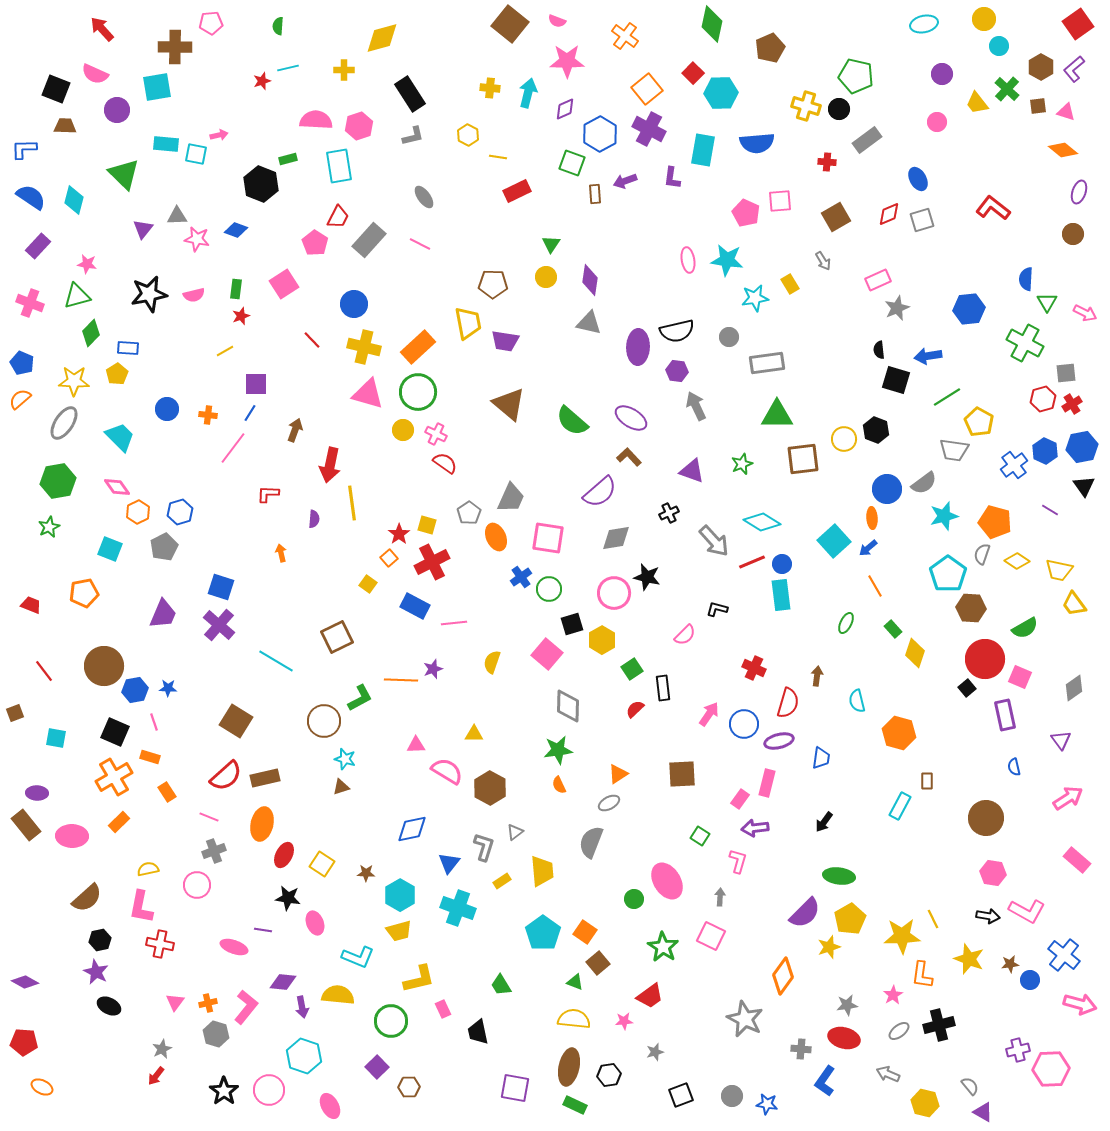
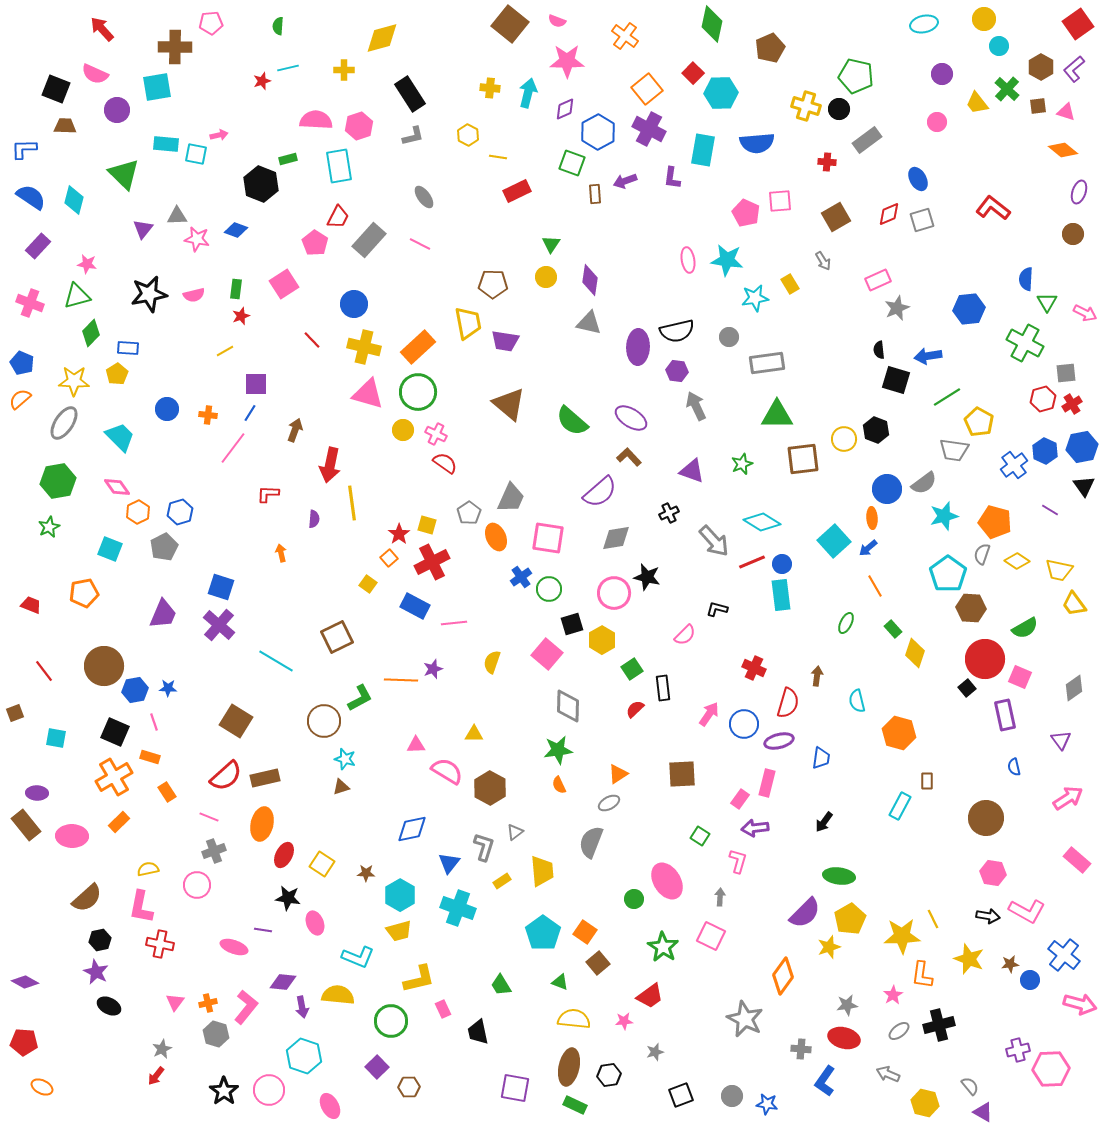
blue hexagon at (600, 134): moved 2 px left, 2 px up
green triangle at (575, 982): moved 15 px left
